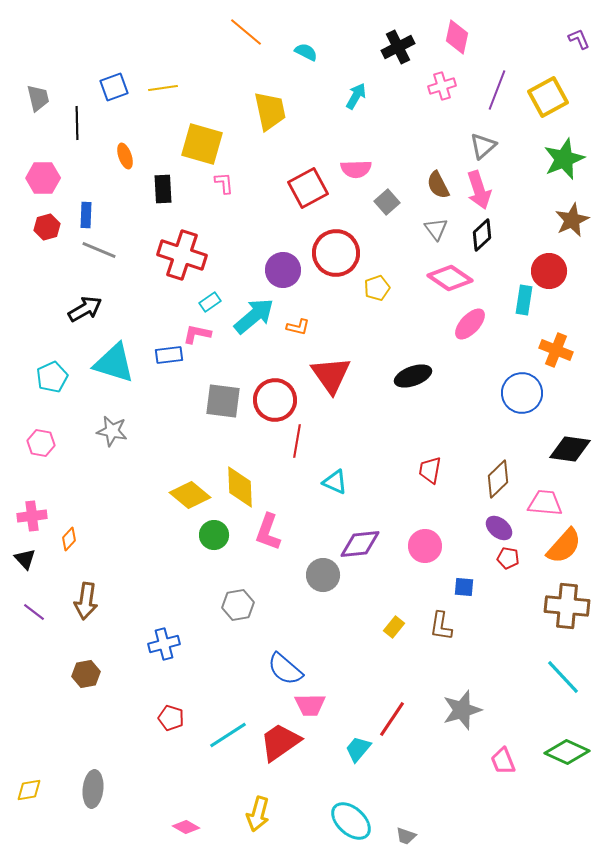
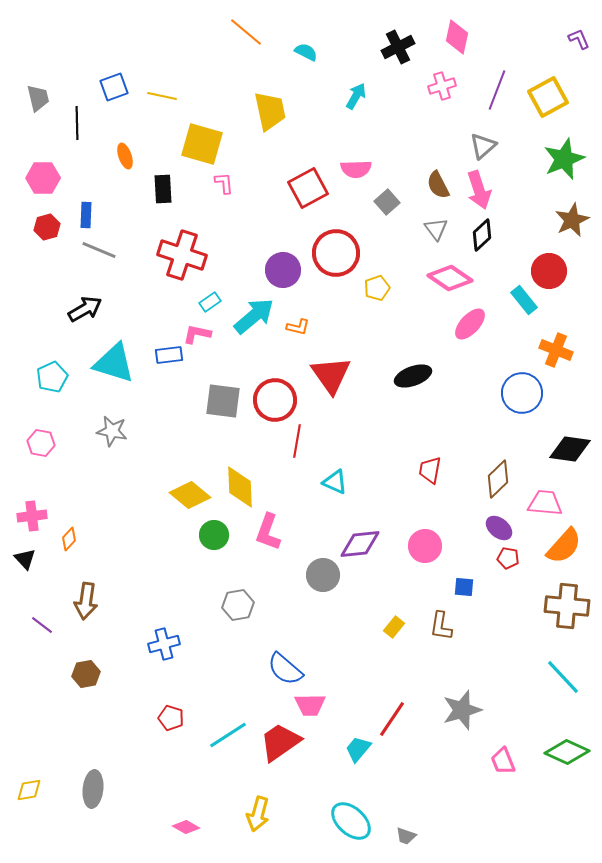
yellow line at (163, 88): moved 1 px left, 8 px down; rotated 20 degrees clockwise
cyan rectangle at (524, 300): rotated 48 degrees counterclockwise
purple line at (34, 612): moved 8 px right, 13 px down
